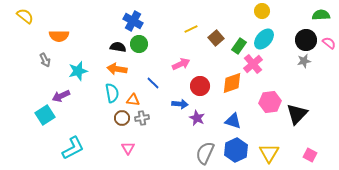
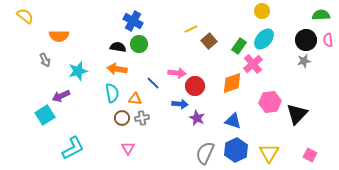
brown square: moved 7 px left, 3 px down
pink semicircle: moved 1 px left, 3 px up; rotated 136 degrees counterclockwise
pink arrow: moved 4 px left, 9 px down; rotated 30 degrees clockwise
red circle: moved 5 px left
orange triangle: moved 2 px right, 1 px up
